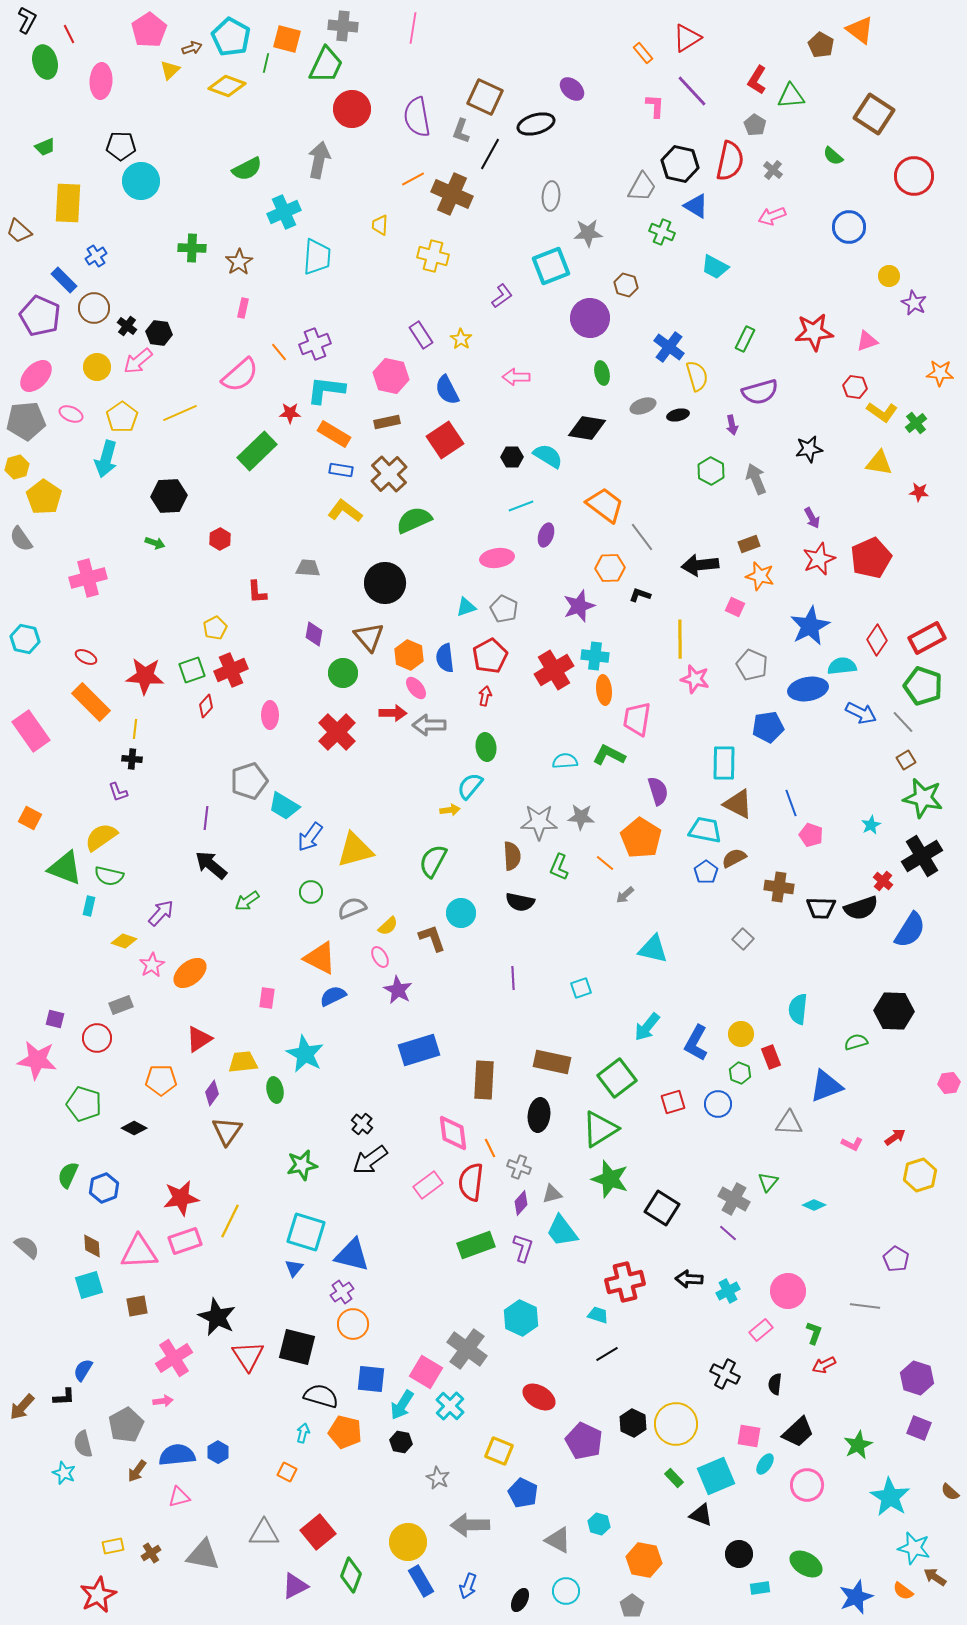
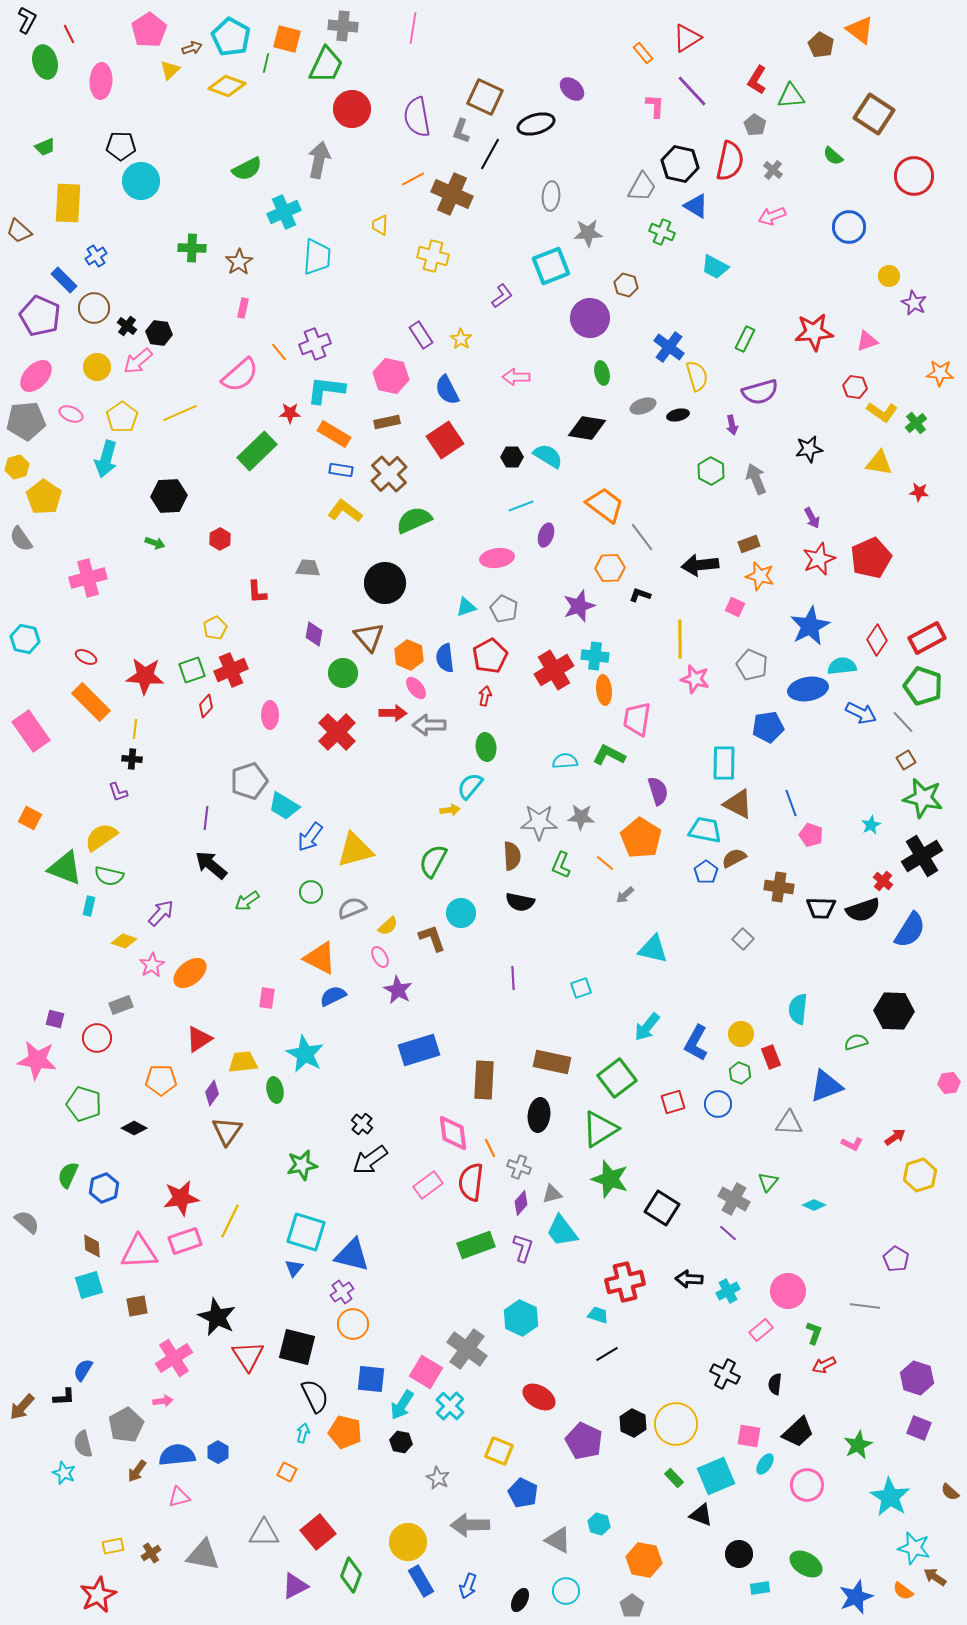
green L-shape at (559, 867): moved 2 px right, 2 px up
black semicircle at (861, 908): moved 2 px right, 2 px down
gray semicircle at (27, 1247): moved 25 px up
black semicircle at (321, 1396): moved 6 px left; rotated 48 degrees clockwise
